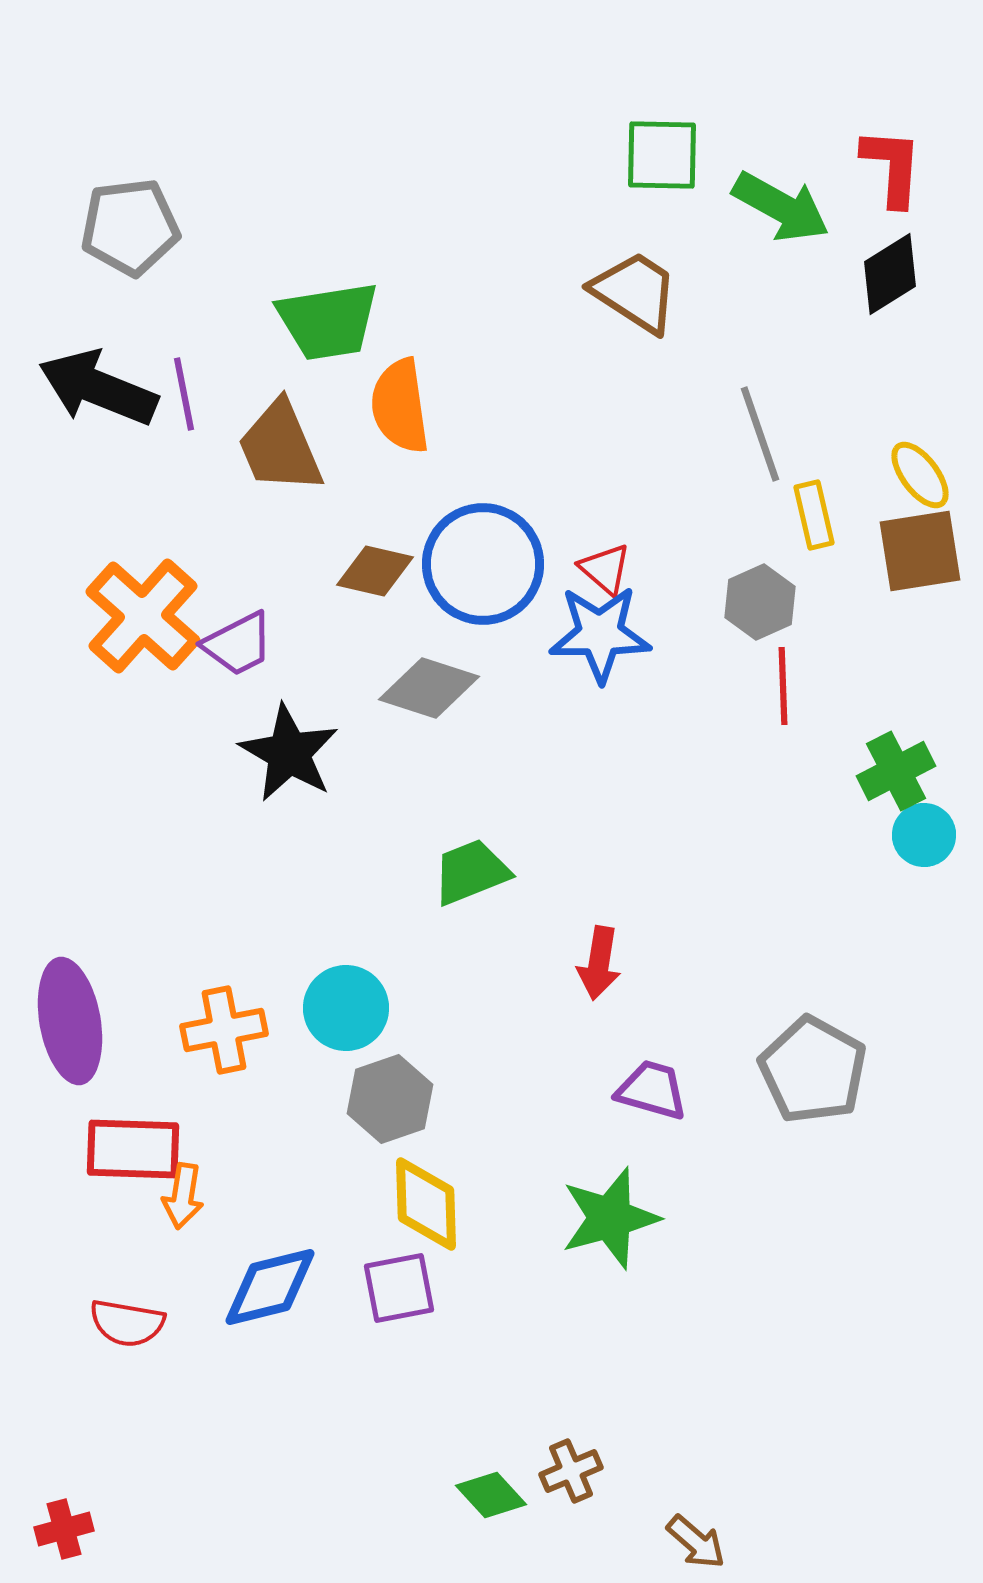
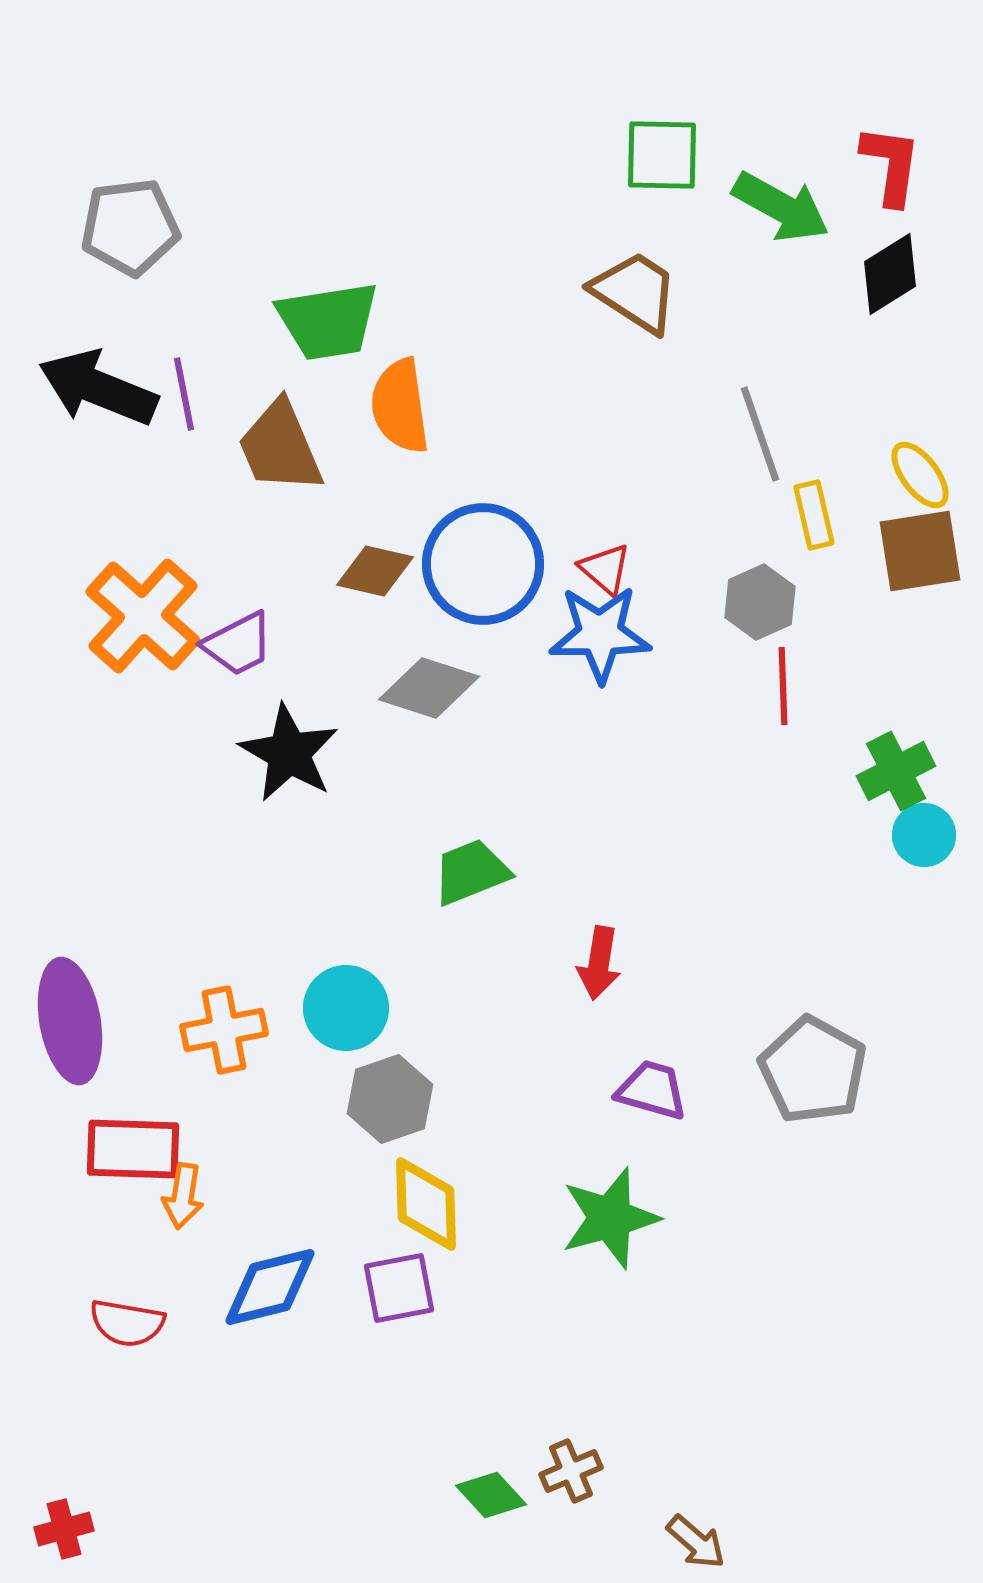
red L-shape at (892, 167): moved 1 px left, 2 px up; rotated 4 degrees clockwise
